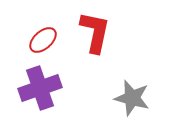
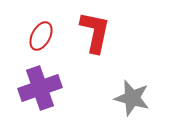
red ellipse: moved 2 px left, 4 px up; rotated 20 degrees counterclockwise
